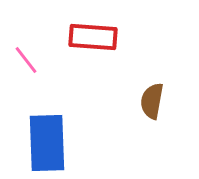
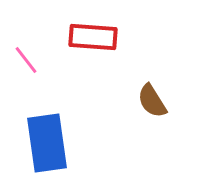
brown semicircle: rotated 42 degrees counterclockwise
blue rectangle: rotated 6 degrees counterclockwise
